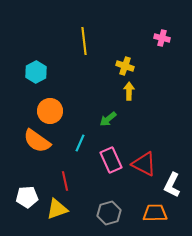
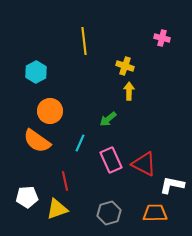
white L-shape: rotated 75 degrees clockwise
